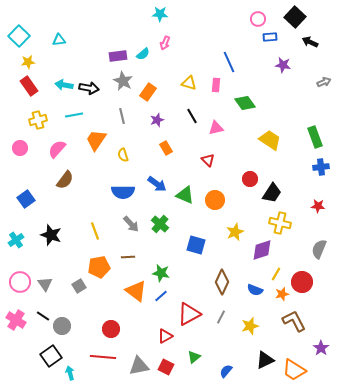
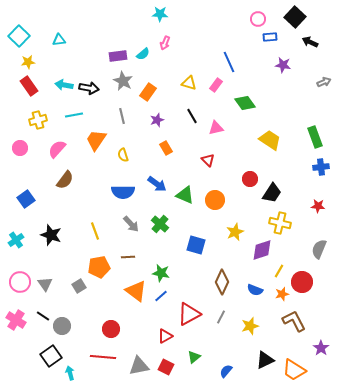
pink rectangle at (216, 85): rotated 32 degrees clockwise
yellow line at (276, 274): moved 3 px right, 3 px up
